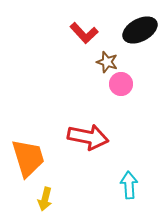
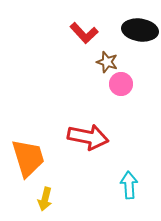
black ellipse: rotated 36 degrees clockwise
